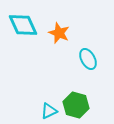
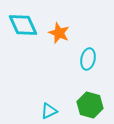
cyan ellipse: rotated 40 degrees clockwise
green hexagon: moved 14 px right
